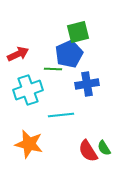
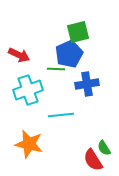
red arrow: moved 1 px right, 1 px down; rotated 50 degrees clockwise
green line: moved 3 px right
red semicircle: moved 5 px right, 9 px down
